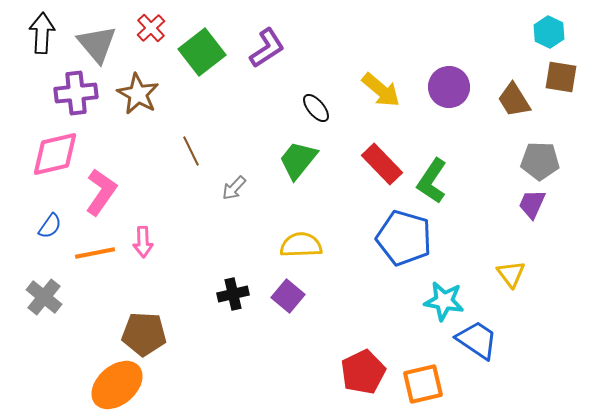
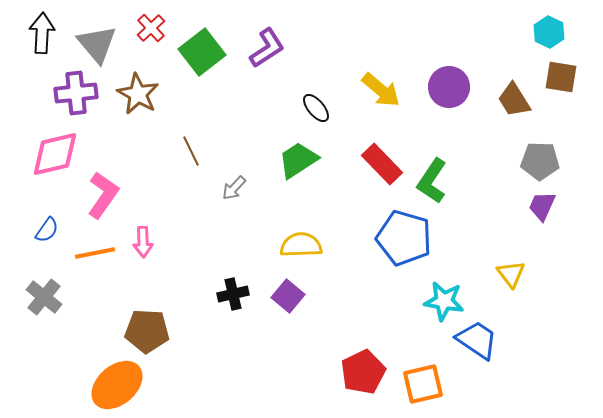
green trapezoid: rotated 18 degrees clockwise
pink L-shape: moved 2 px right, 3 px down
purple trapezoid: moved 10 px right, 2 px down
blue semicircle: moved 3 px left, 4 px down
brown pentagon: moved 3 px right, 3 px up
